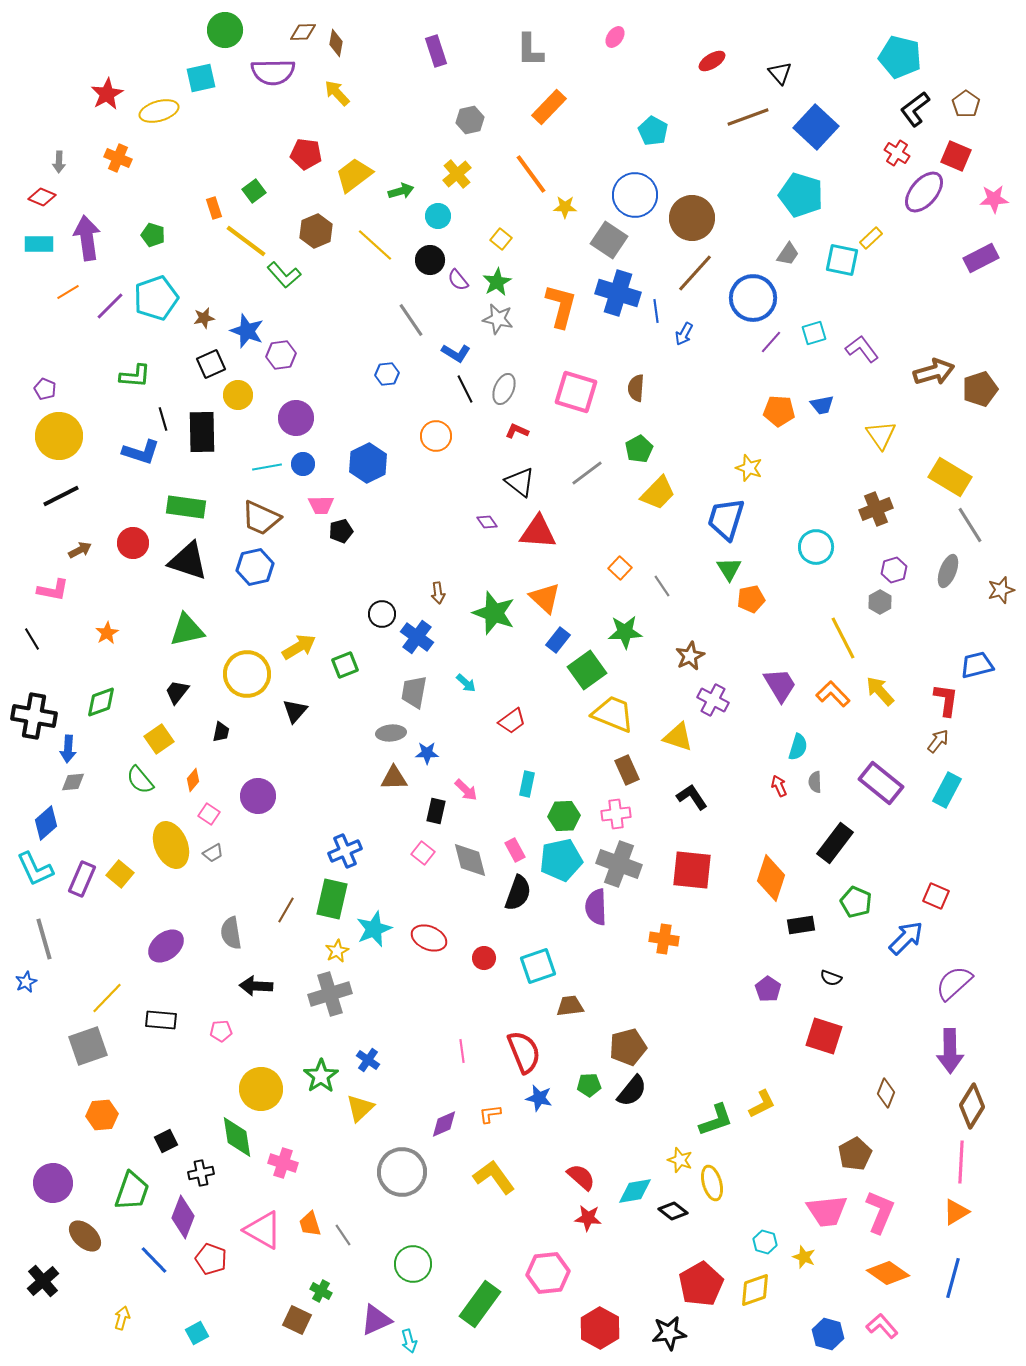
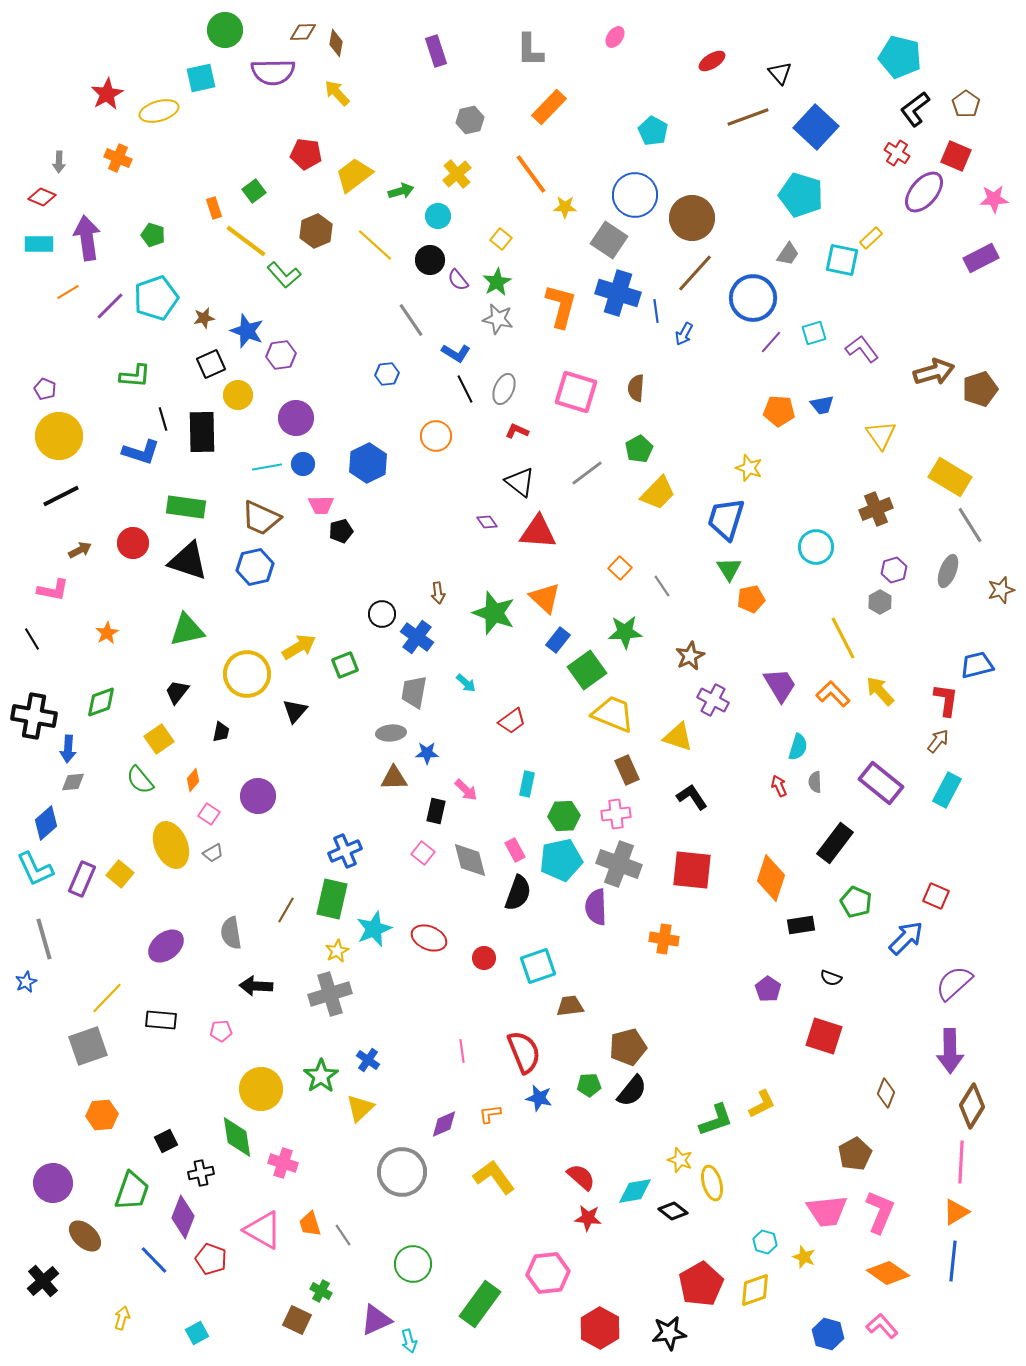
blue line at (953, 1278): moved 17 px up; rotated 9 degrees counterclockwise
